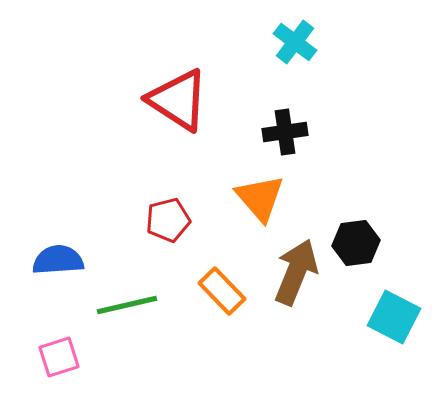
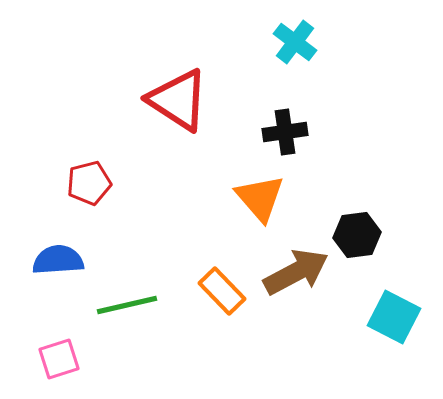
red pentagon: moved 79 px left, 37 px up
black hexagon: moved 1 px right, 8 px up
brown arrow: rotated 40 degrees clockwise
pink square: moved 2 px down
